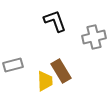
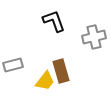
black L-shape: moved 1 px left
brown rectangle: rotated 15 degrees clockwise
yellow trapezoid: rotated 40 degrees clockwise
